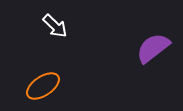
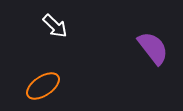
purple semicircle: rotated 90 degrees clockwise
